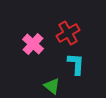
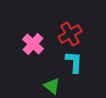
red cross: moved 2 px right, 1 px down
cyan L-shape: moved 2 px left, 2 px up
